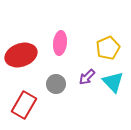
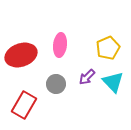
pink ellipse: moved 2 px down
